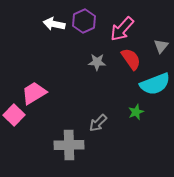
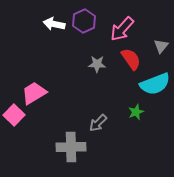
gray star: moved 2 px down
gray cross: moved 2 px right, 2 px down
